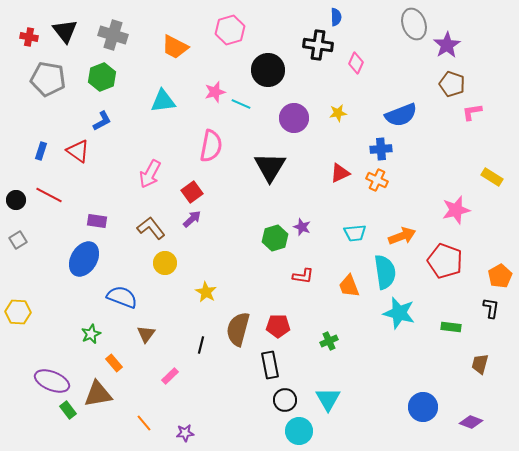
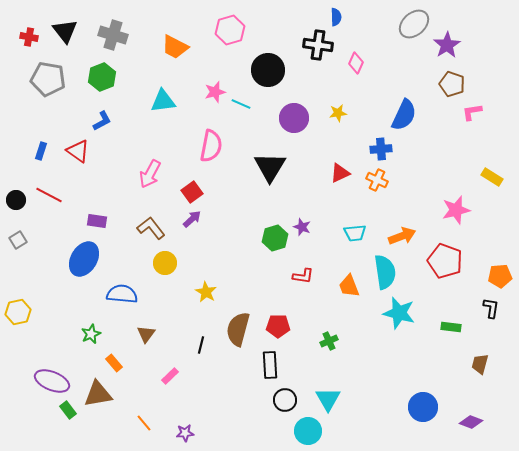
gray ellipse at (414, 24): rotated 68 degrees clockwise
blue semicircle at (401, 115): moved 3 px right; rotated 44 degrees counterclockwise
orange pentagon at (500, 276): rotated 25 degrees clockwise
blue semicircle at (122, 297): moved 3 px up; rotated 16 degrees counterclockwise
yellow hexagon at (18, 312): rotated 15 degrees counterclockwise
black rectangle at (270, 365): rotated 8 degrees clockwise
cyan circle at (299, 431): moved 9 px right
